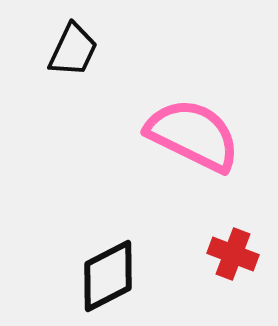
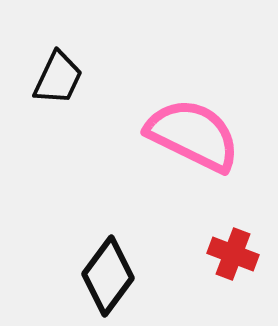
black trapezoid: moved 15 px left, 28 px down
black diamond: rotated 26 degrees counterclockwise
